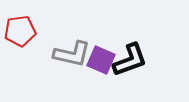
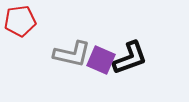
red pentagon: moved 10 px up
black L-shape: moved 2 px up
